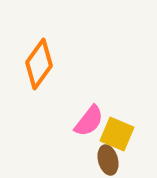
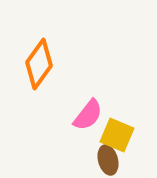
pink semicircle: moved 1 px left, 6 px up
yellow square: moved 1 px down
